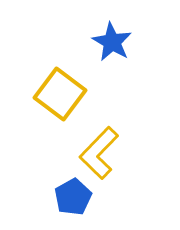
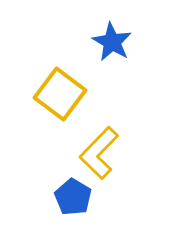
blue pentagon: rotated 12 degrees counterclockwise
